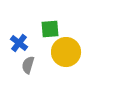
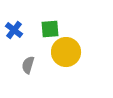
blue cross: moved 5 px left, 13 px up
